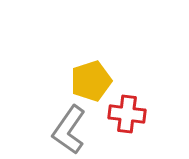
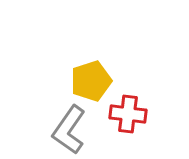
red cross: moved 1 px right
